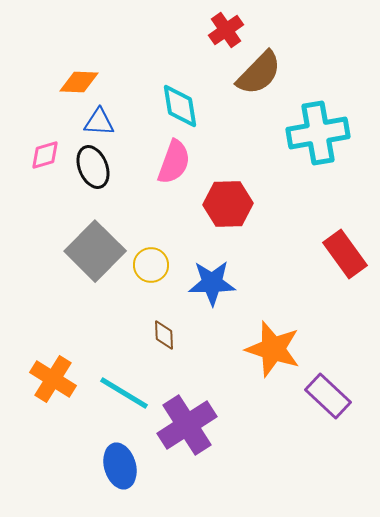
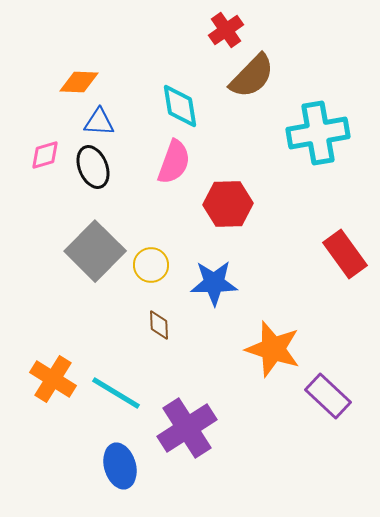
brown semicircle: moved 7 px left, 3 px down
blue star: moved 2 px right
brown diamond: moved 5 px left, 10 px up
cyan line: moved 8 px left
purple cross: moved 3 px down
